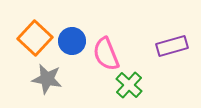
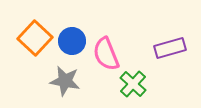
purple rectangle: moved 2 px left, 2 px down
gray star: moved 18 px right, 2 px down
green cross: moved 4 px right, 1 px up
